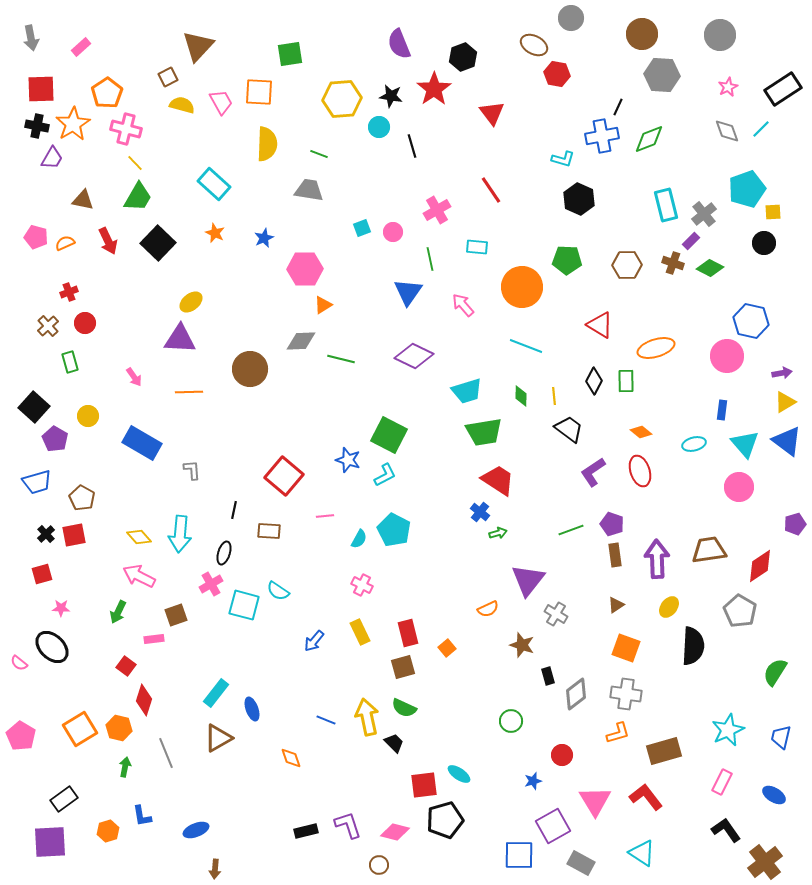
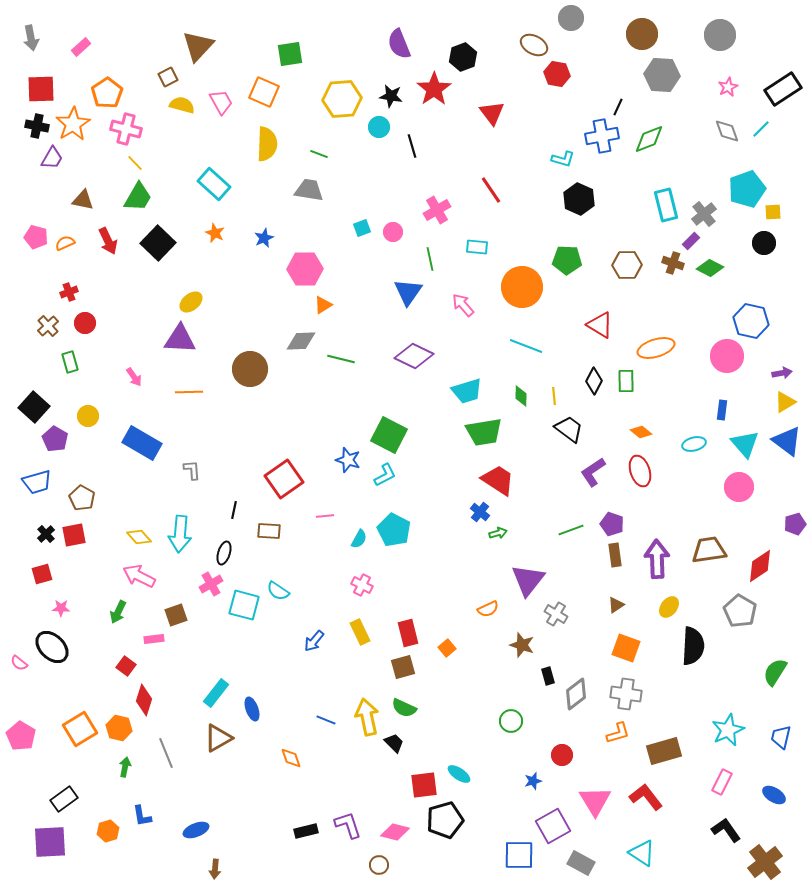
orange square at (259, 92): moved 5 px right; rotated 20 degrees clockwise
red square at (284, 476): moved 3 px down; rotated 15 degrees clockwise
